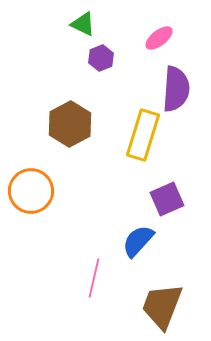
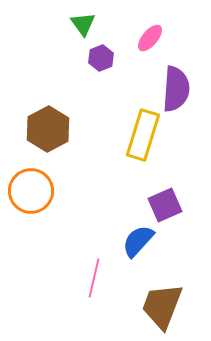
green triangle: rotated 28 degrees clockwise
pink ellipse: moved 9 px left; rotated 12 degrees counterclockwise
brown hexagon: moved 22 px left, 5 px down
purple square: moved 2 px left, 6 px down
